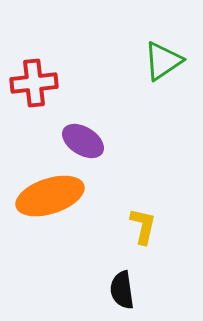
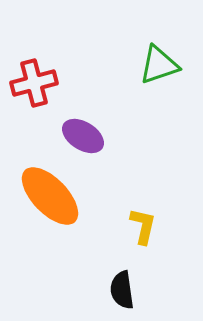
green triangle: moved 4 px left, 4 px down; rotated 15 degrees clockwise
red cross: rotated 9 degrees counterclockwise
purple ellipse: moved 5 px up
orange ellipse: rotated 64 degrees clockwise
